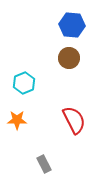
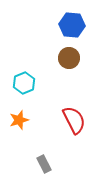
orange star: moved 2 px right; rotated 18 degrees counterclockwise
